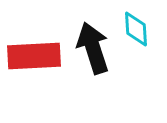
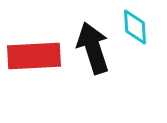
cyan diamond: moved 1 px left, 2 px up
